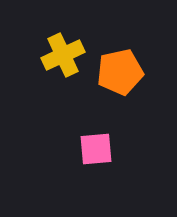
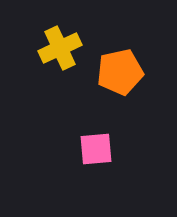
yellow cross: moved 3 px left, 7 px up
